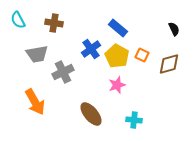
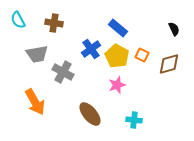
gray cross: rotated 35 degrees counterclockwise
brown ellipse: moved 1 px left
